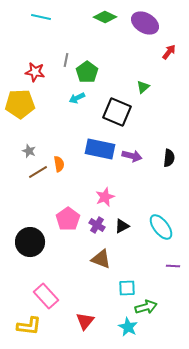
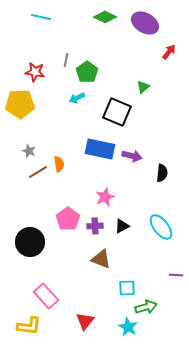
black semicircle: moved 7 px left, 15 px down
purple cross: moved 2 px left, 1 px down; rotated 35 degrees counterclockwise
purple line: moved 3 px right, 9 px down
